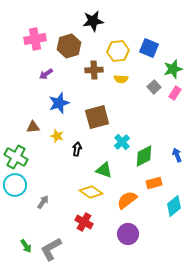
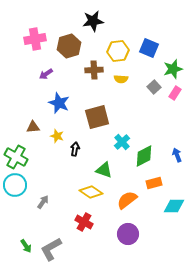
blue star: rotated 30 degrees counterclockwise
black arrow: moved 2 px left
cyan diamond: rotated 40 degrees clockwise
